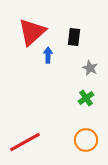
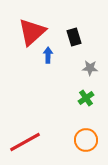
black rectangle: rotated 24 degrees counterclockwise
gray star: rotated 21 degrees counterclockwise
